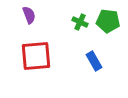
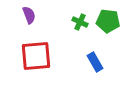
blue rectangle: moved 1 px right, 1 px down
